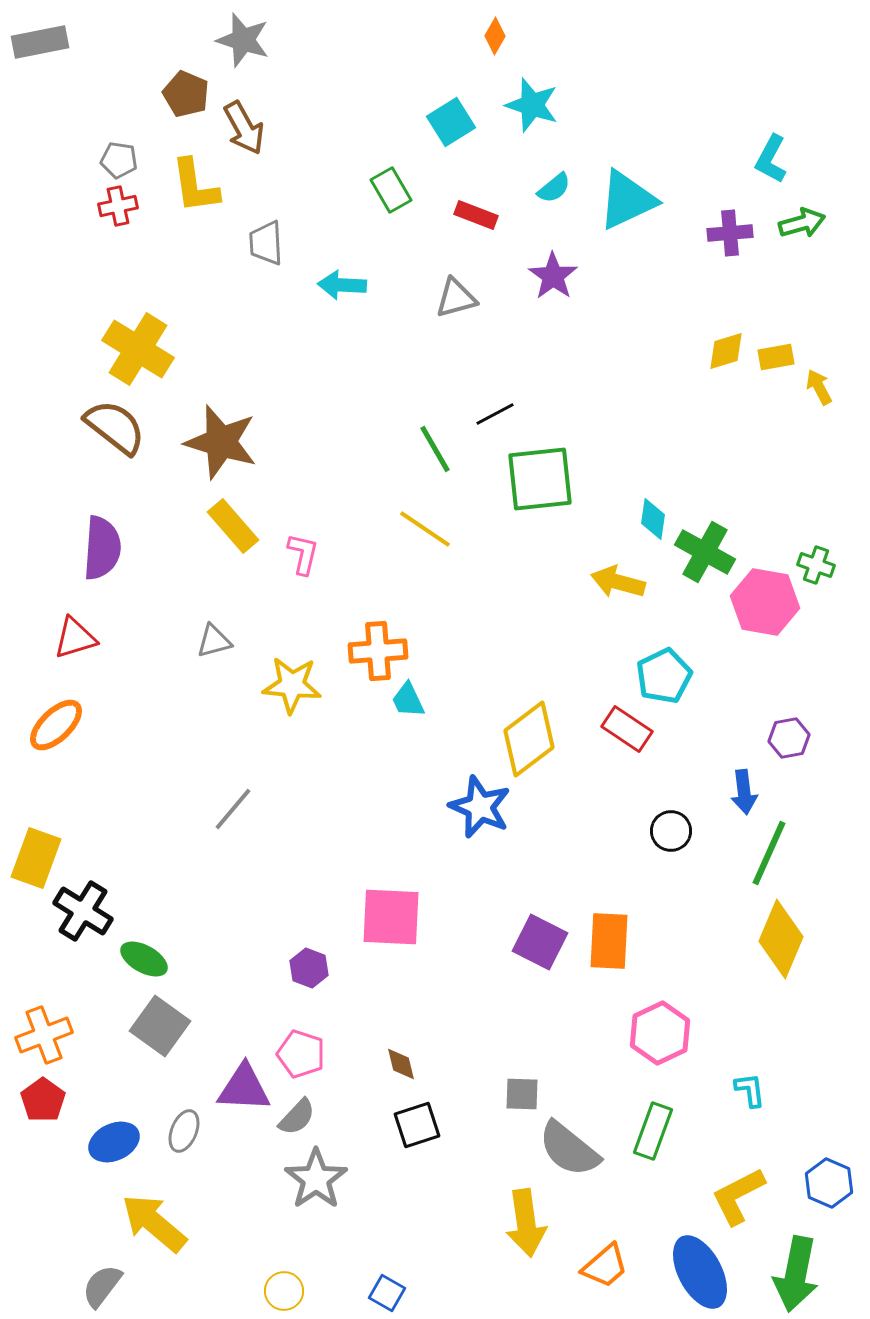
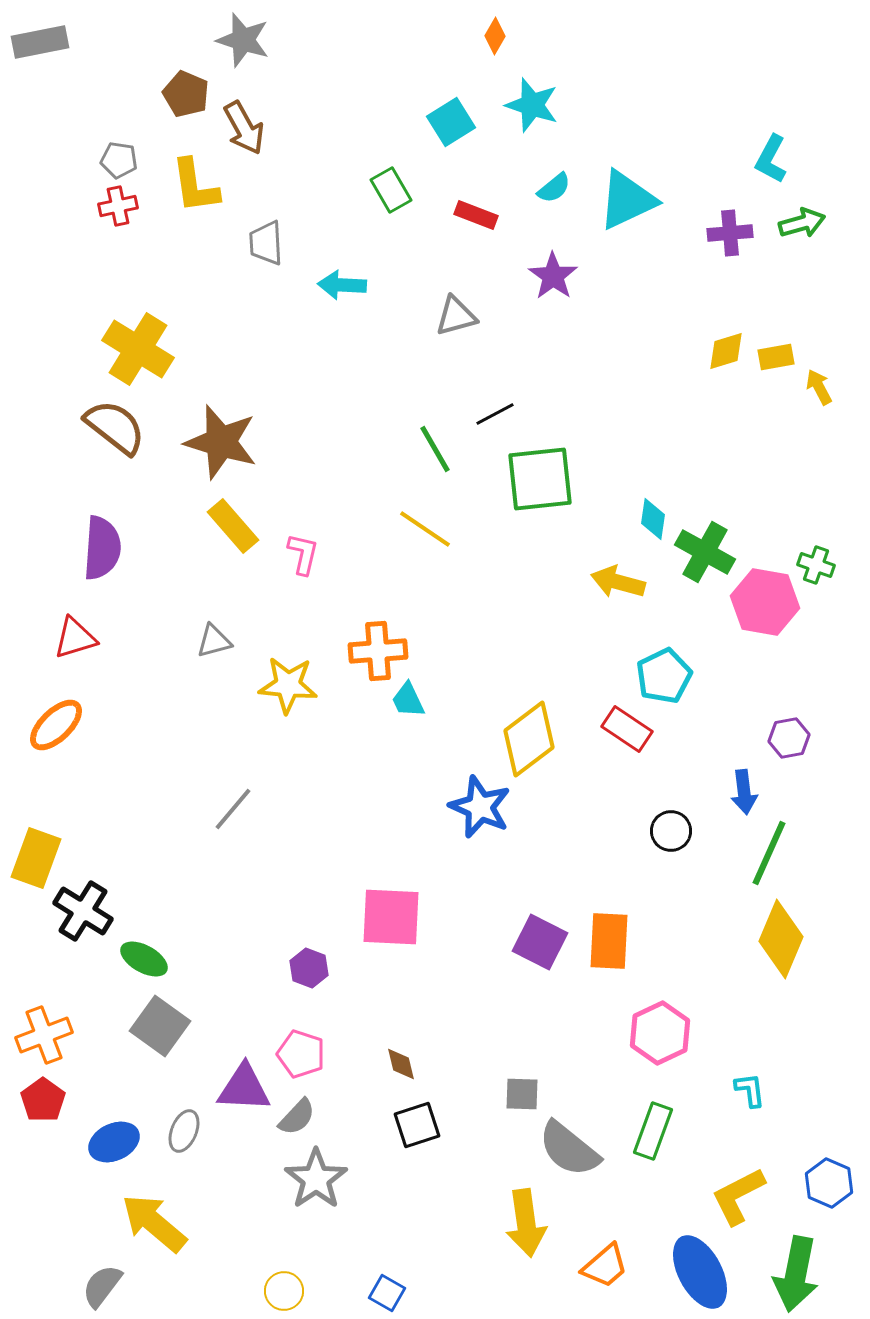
gray triangle at (456, 298): moved 18 px down
yellow star at (292, 685): moved 4 px left
